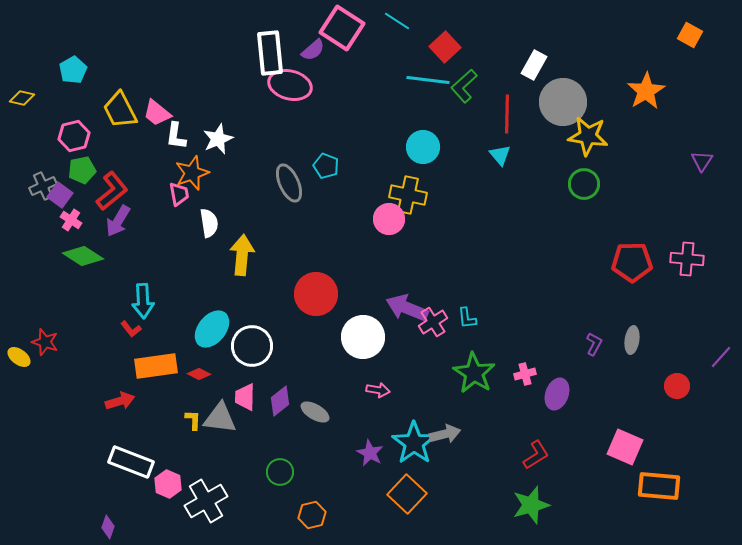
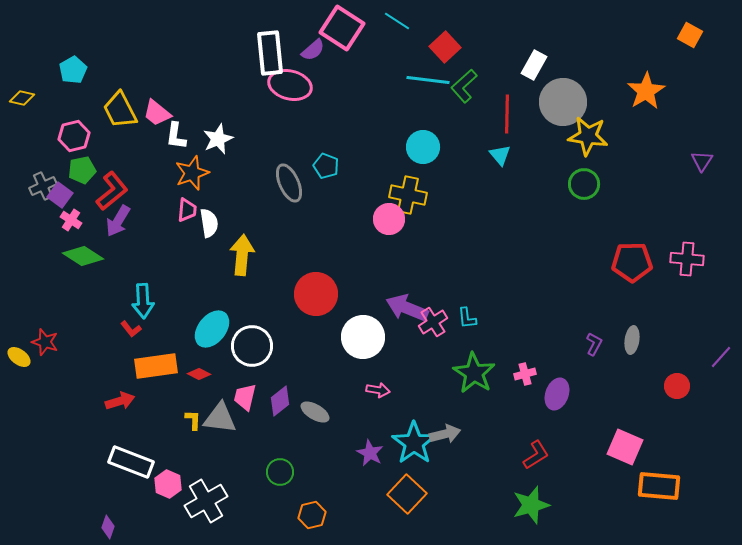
pink trapezoid at (179, 194): moved 8 px right, 16 px down; rotated 15 degrees clockwise
pink trapezoid at (245, 397): rotated 12 degrees clockwise
